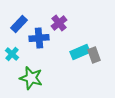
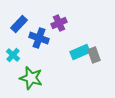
purple cross: rotated 14 degrees clockwise
blue cross: rotated 24 degrees clockwise
cyan cross: moved 1 px right, 1 px down
